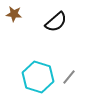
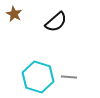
brown star: rotated 21 degrees clockwise
gray line: rotated 56 degrees clockwise
